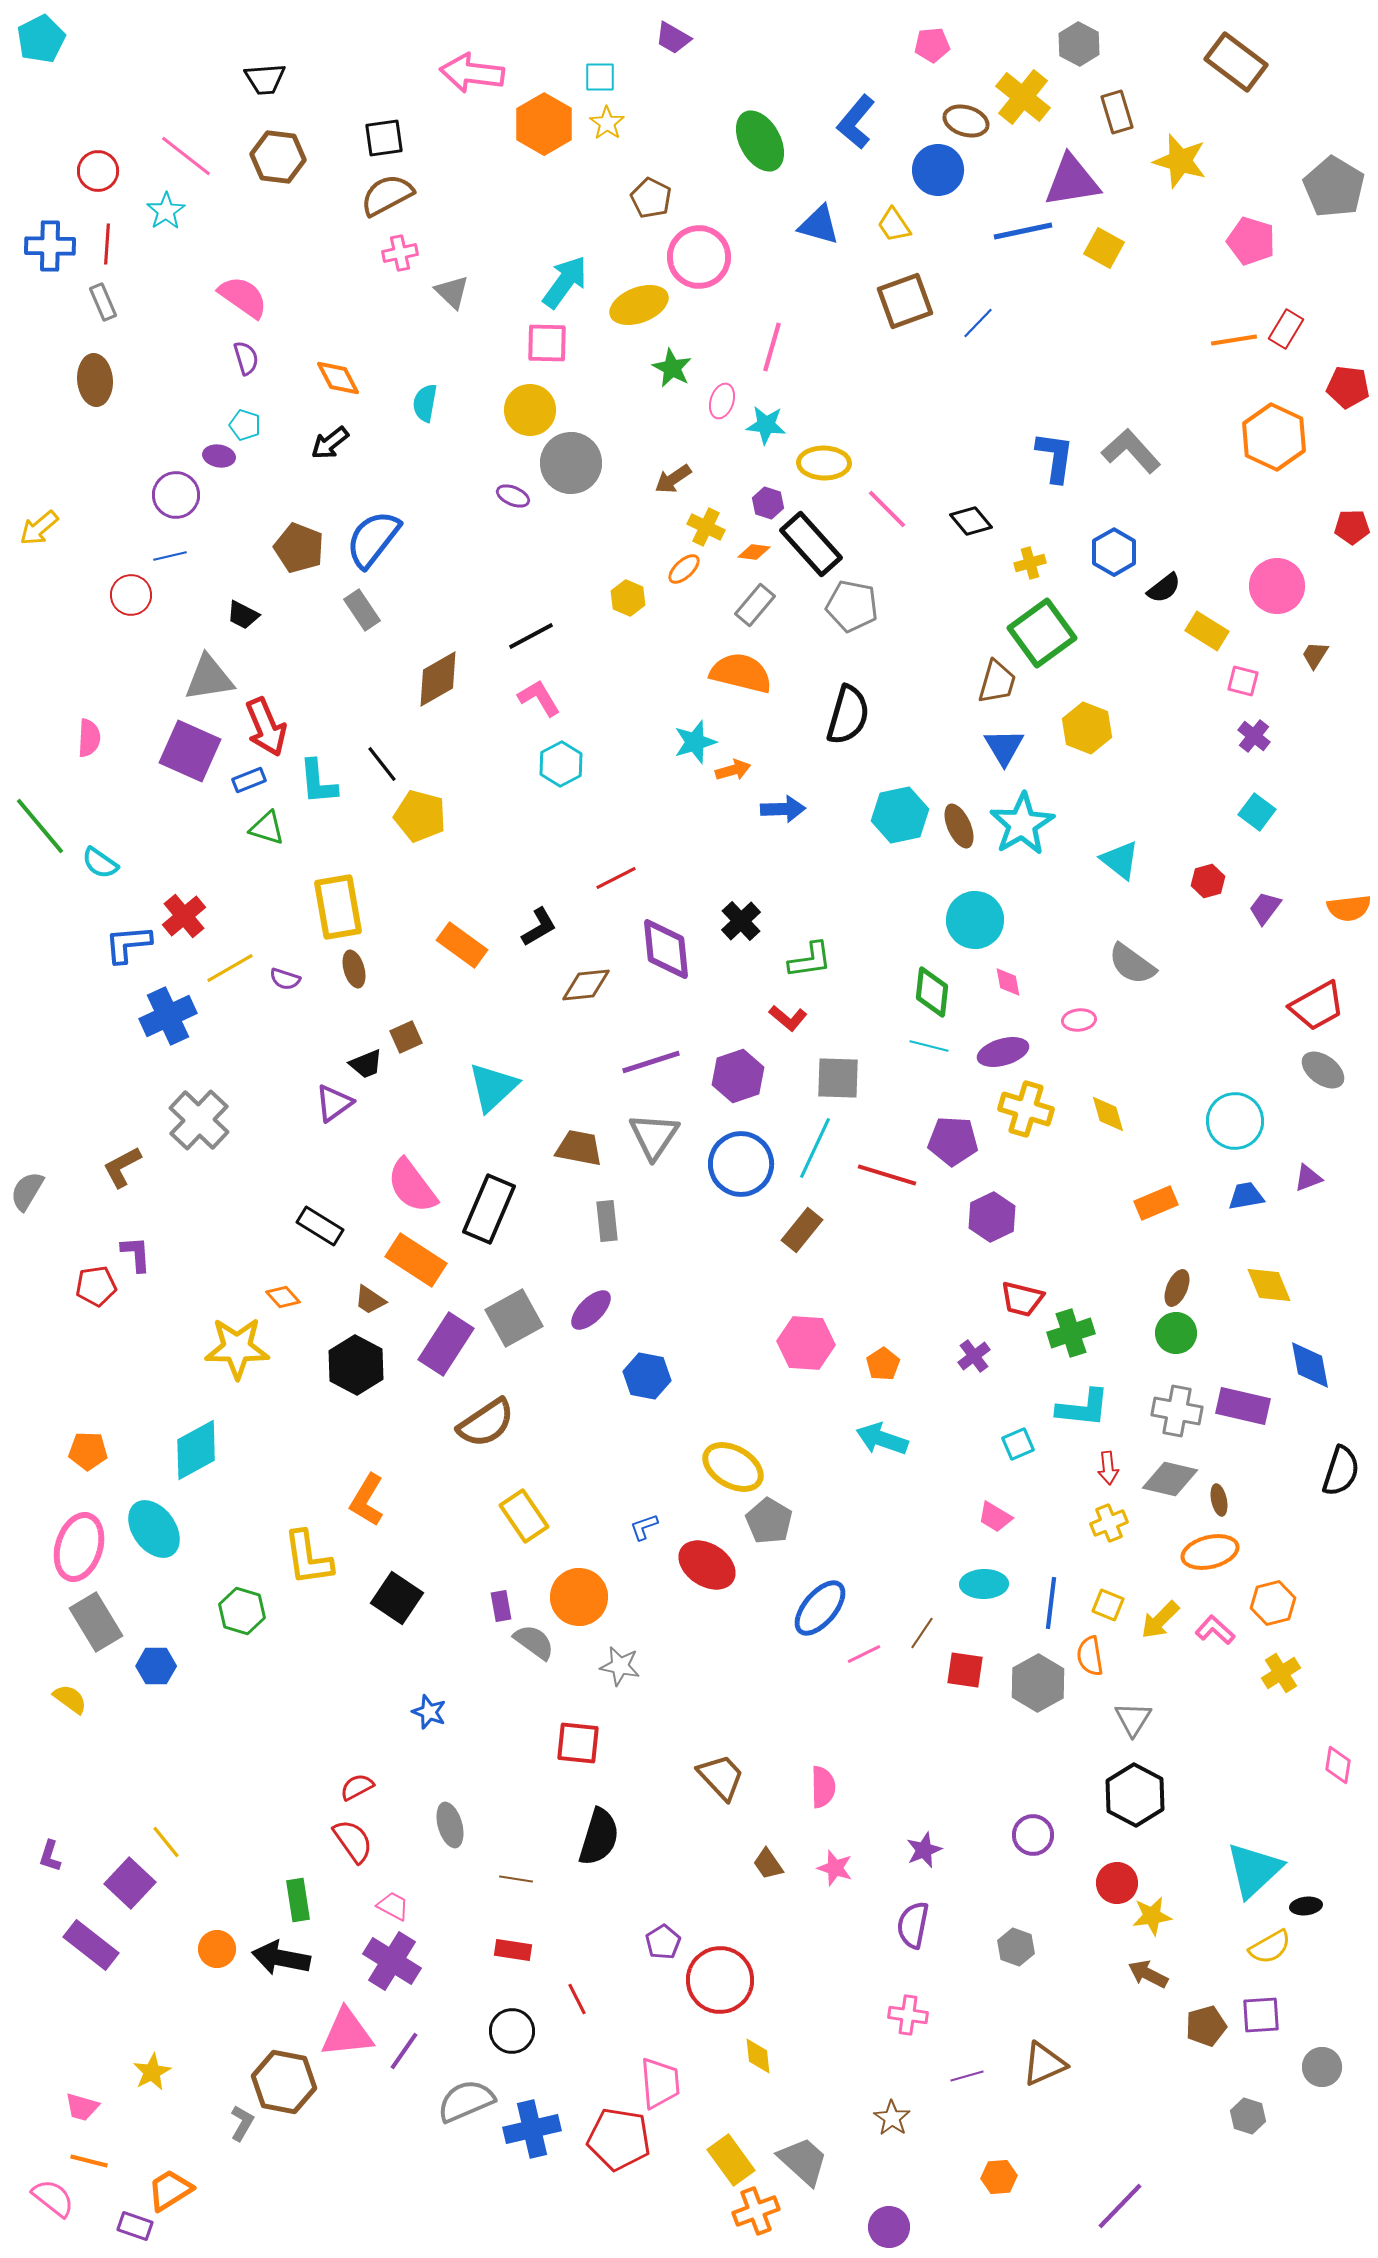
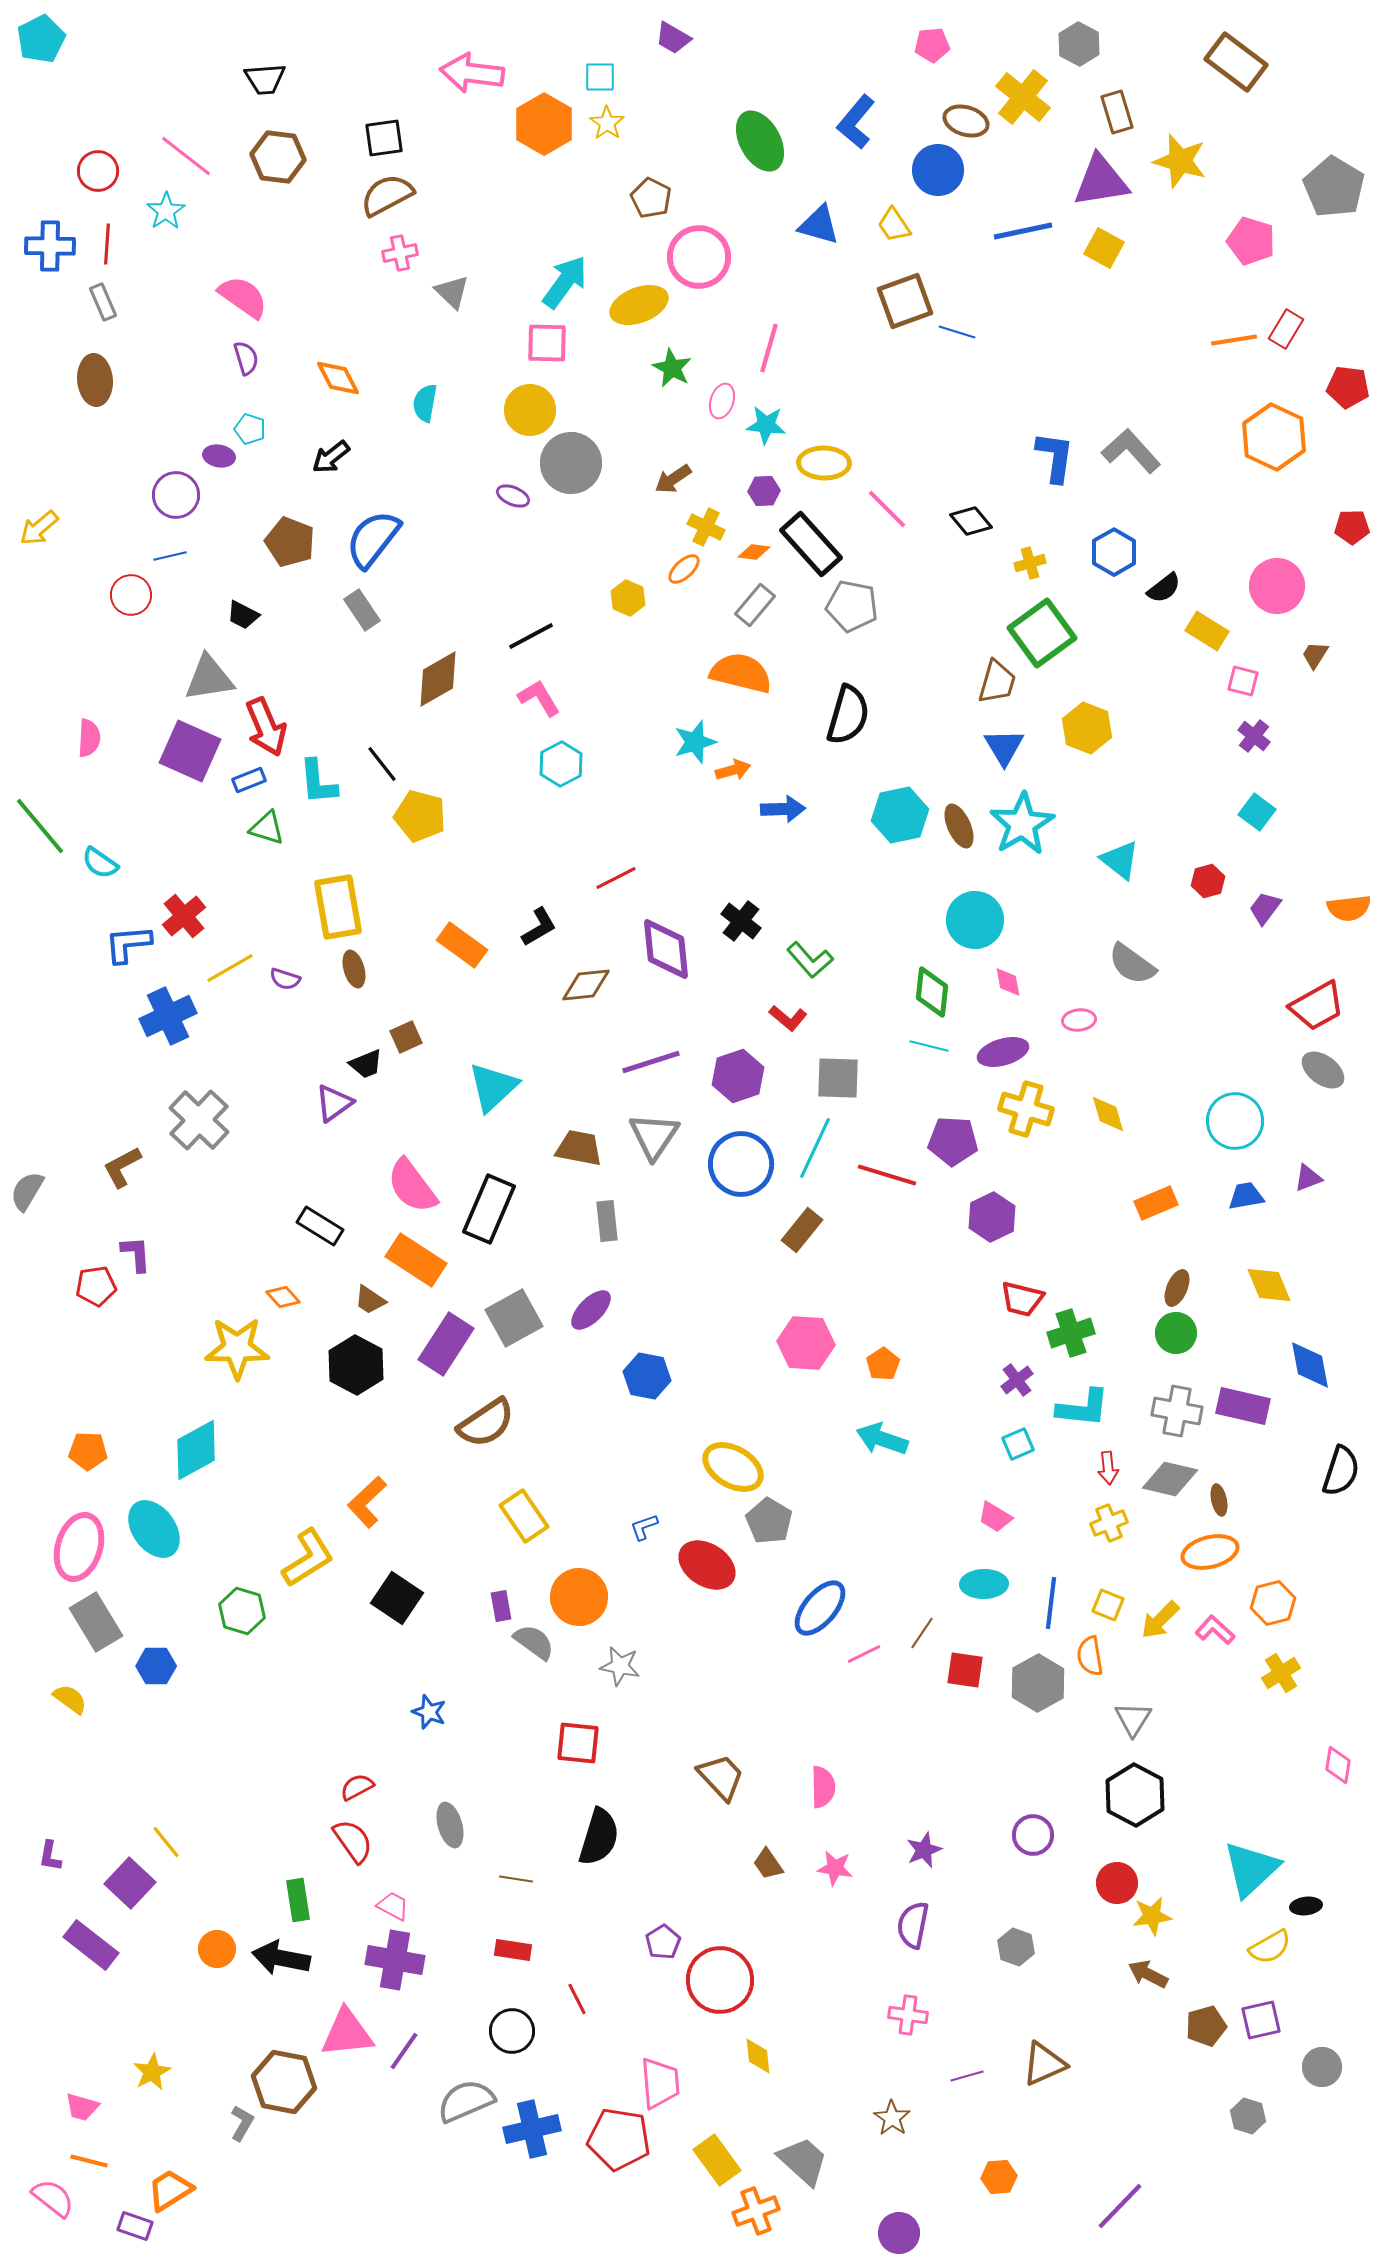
purple triangle at (1072, 181): moved 29 px right
blue line at (978, 323): moved 21 px left, 9 px down; rotated 63 degrees clockwise
pink line at (772, 347): moved 3 px left, 1 px down
cyan pentagon at (245, 425): moved 5 px right, 4 px down
black arrow at (330, 443): moved 1 px right, 14 px down
purple hexagon at (768, 503): moved 4 px left, 12 px up; rotated 20 degrees counterclockwise
brown pentagon at (299, 548): moved 9 px left, 6 px up
black cross at (741, 921): rotated 9 degrees counterclockwise
green L-shape at (810, 960): rotated 57 degrees clockwise
purple cross at (974, 1356): moved 43 px right, 24 px down
orange L-shape at (367, 1500): moved 2 px down; rotated 16 degrees clockwise
yellow L-shape at (308, 1558): rotated 114 degrees counterclockwise
purple L-shape at (50, 1856): rotated 8 degrees counterclockwise
pink star at (835, 1868): rotated 9 degrees counterclockwise
cyan triangle at (1254, 1870): moved 3 px left, 1 px up
purple cross at (392, 1961): moved 3 px right, 1 px up; rotated 22 degrees counterclockwise
purple square at (1261, 2015): moved 5 px down; rotated 9 degrees counterclockwise
yellow rectangle at (731, 2160): moved 14 px left
purple circle at (889, 2227): moved 10 px right, 6 px down
